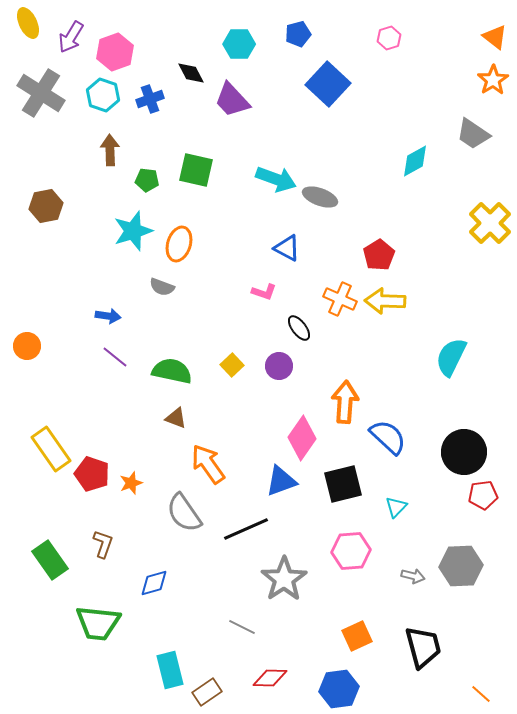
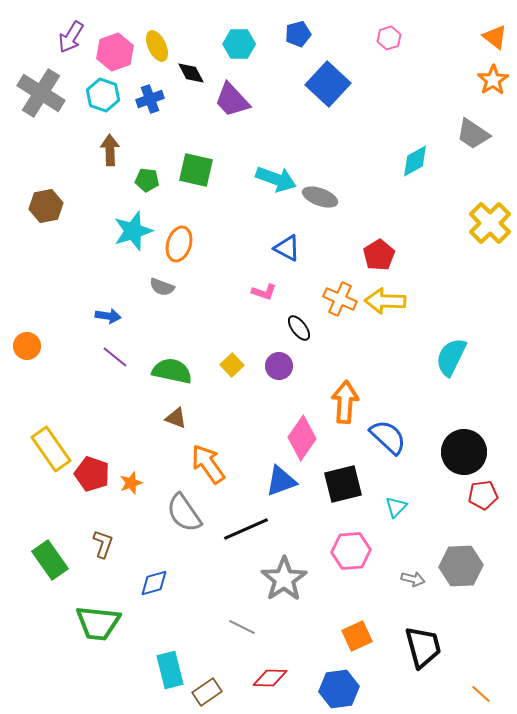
yellow ellipse at (28, 23): moved 129 px right, 23 px down
gray arrow at (413, 576): moved 3 px down
